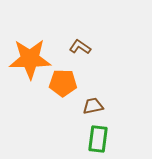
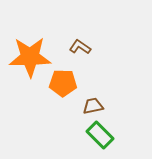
orange star: moved 2 px up
green rectangle: moved 2 px right, 4 px up; rotated 52 degrees counterclockwise
